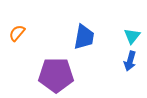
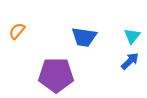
orange semicircle: moved 2 px up
blue trapezoid: rotated 88 degrees clockwise
blue arrow: rotated 150 degrees counterclockwise
